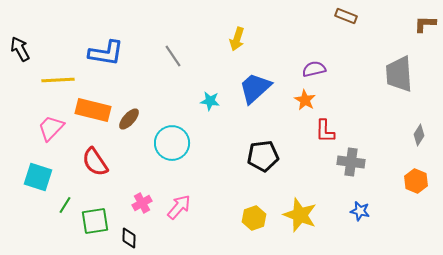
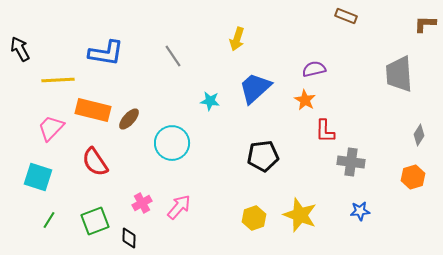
orange hexagon: moved 3 px left, 4 px up; rotated 20 degrees clockwise
green line: moved 16 px left, 15 px down
blue star: rotated 18 degrees counterclockwise
green square: rotated 12 degrees counterclockwise
